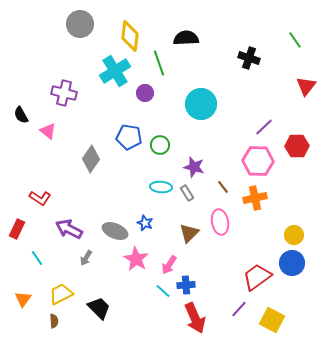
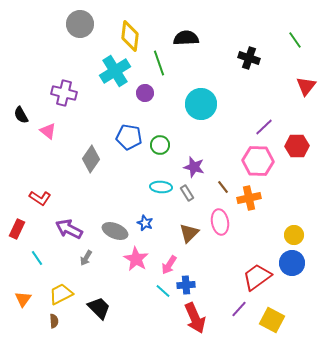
orange cross at (255, 198): moved 6 px left
